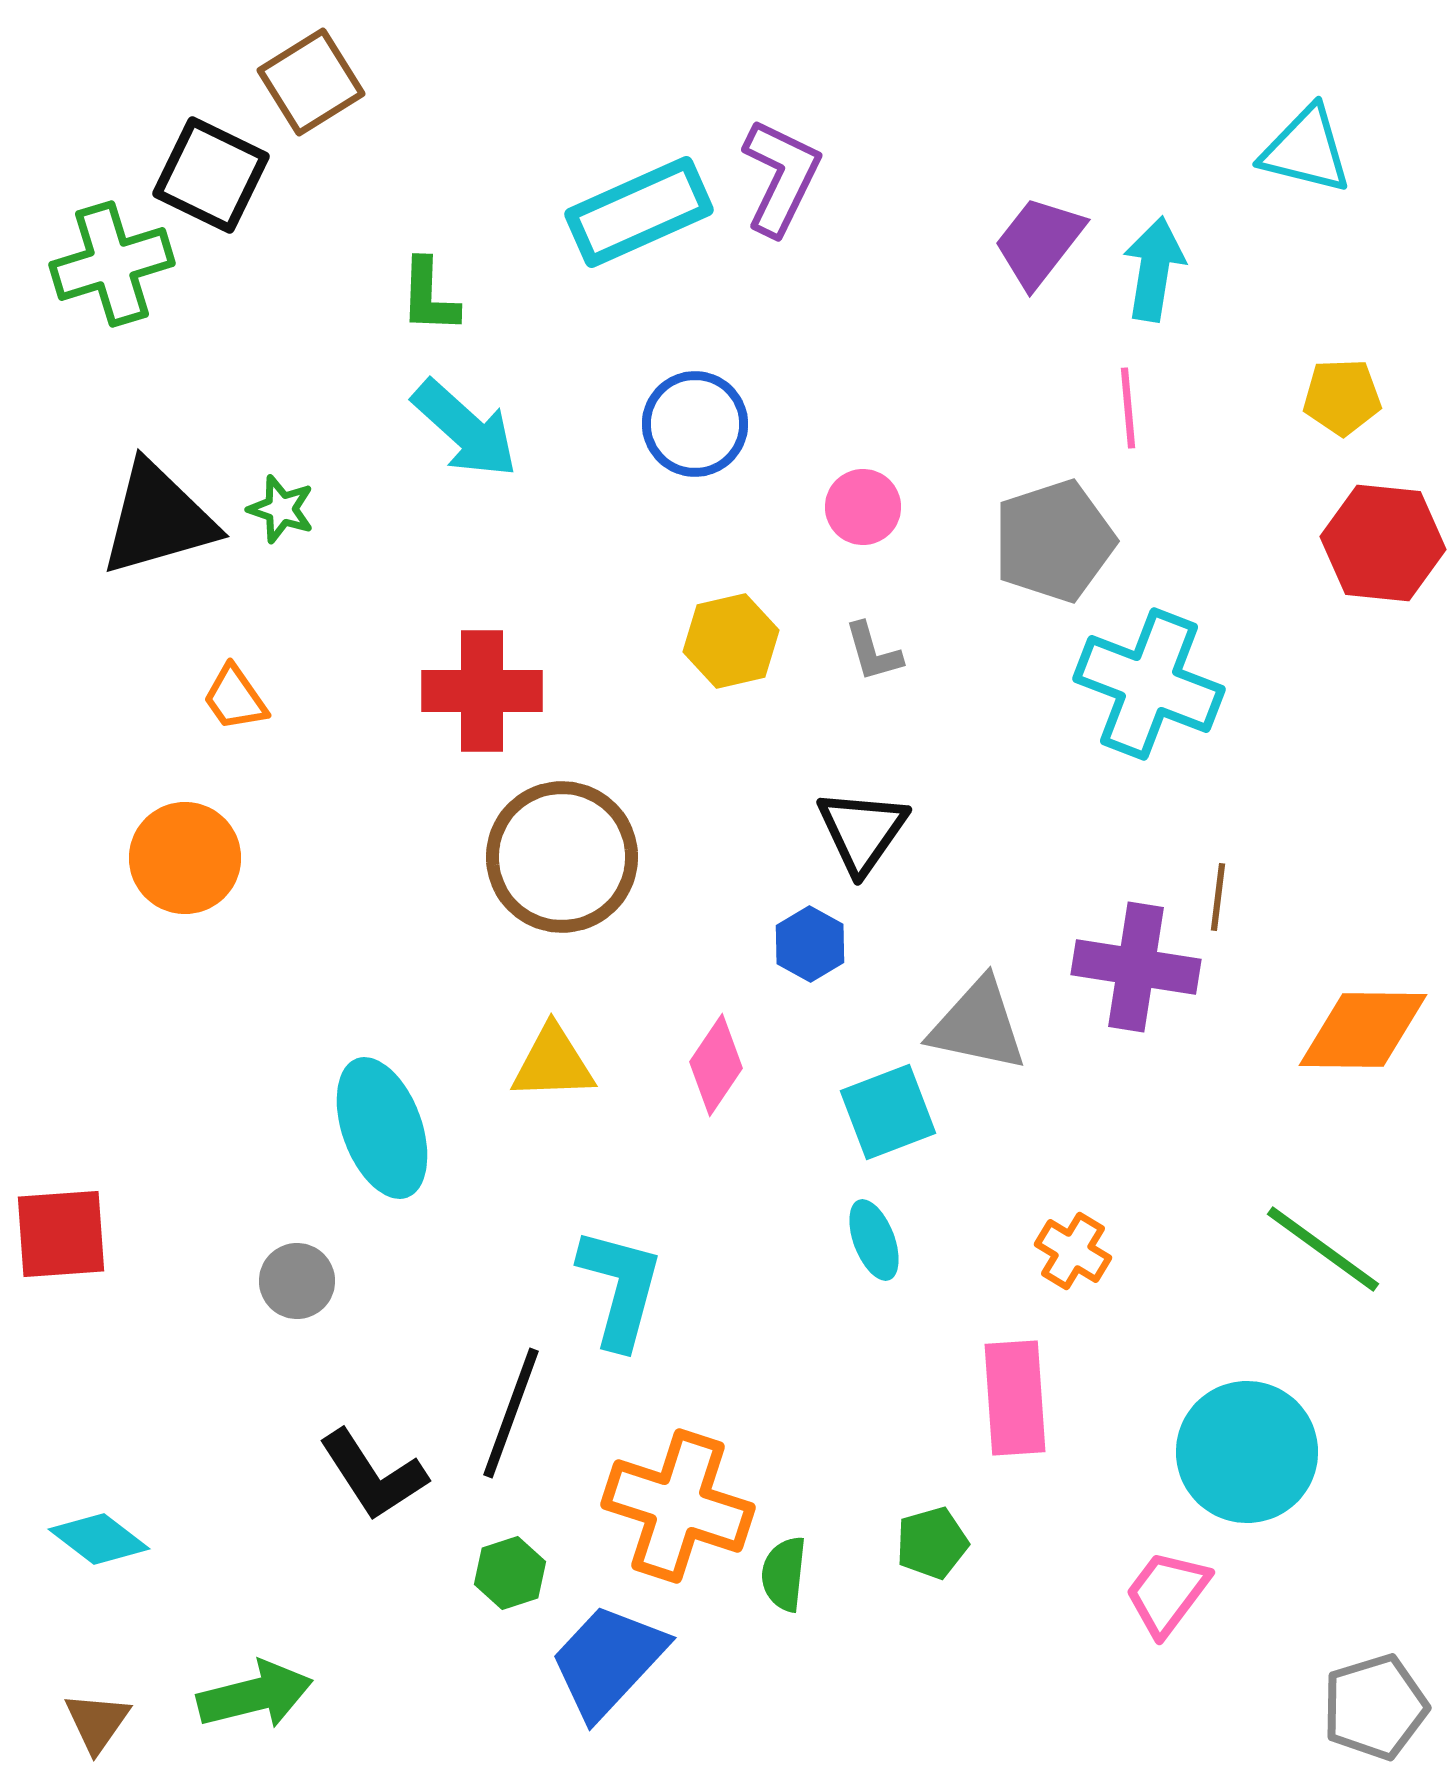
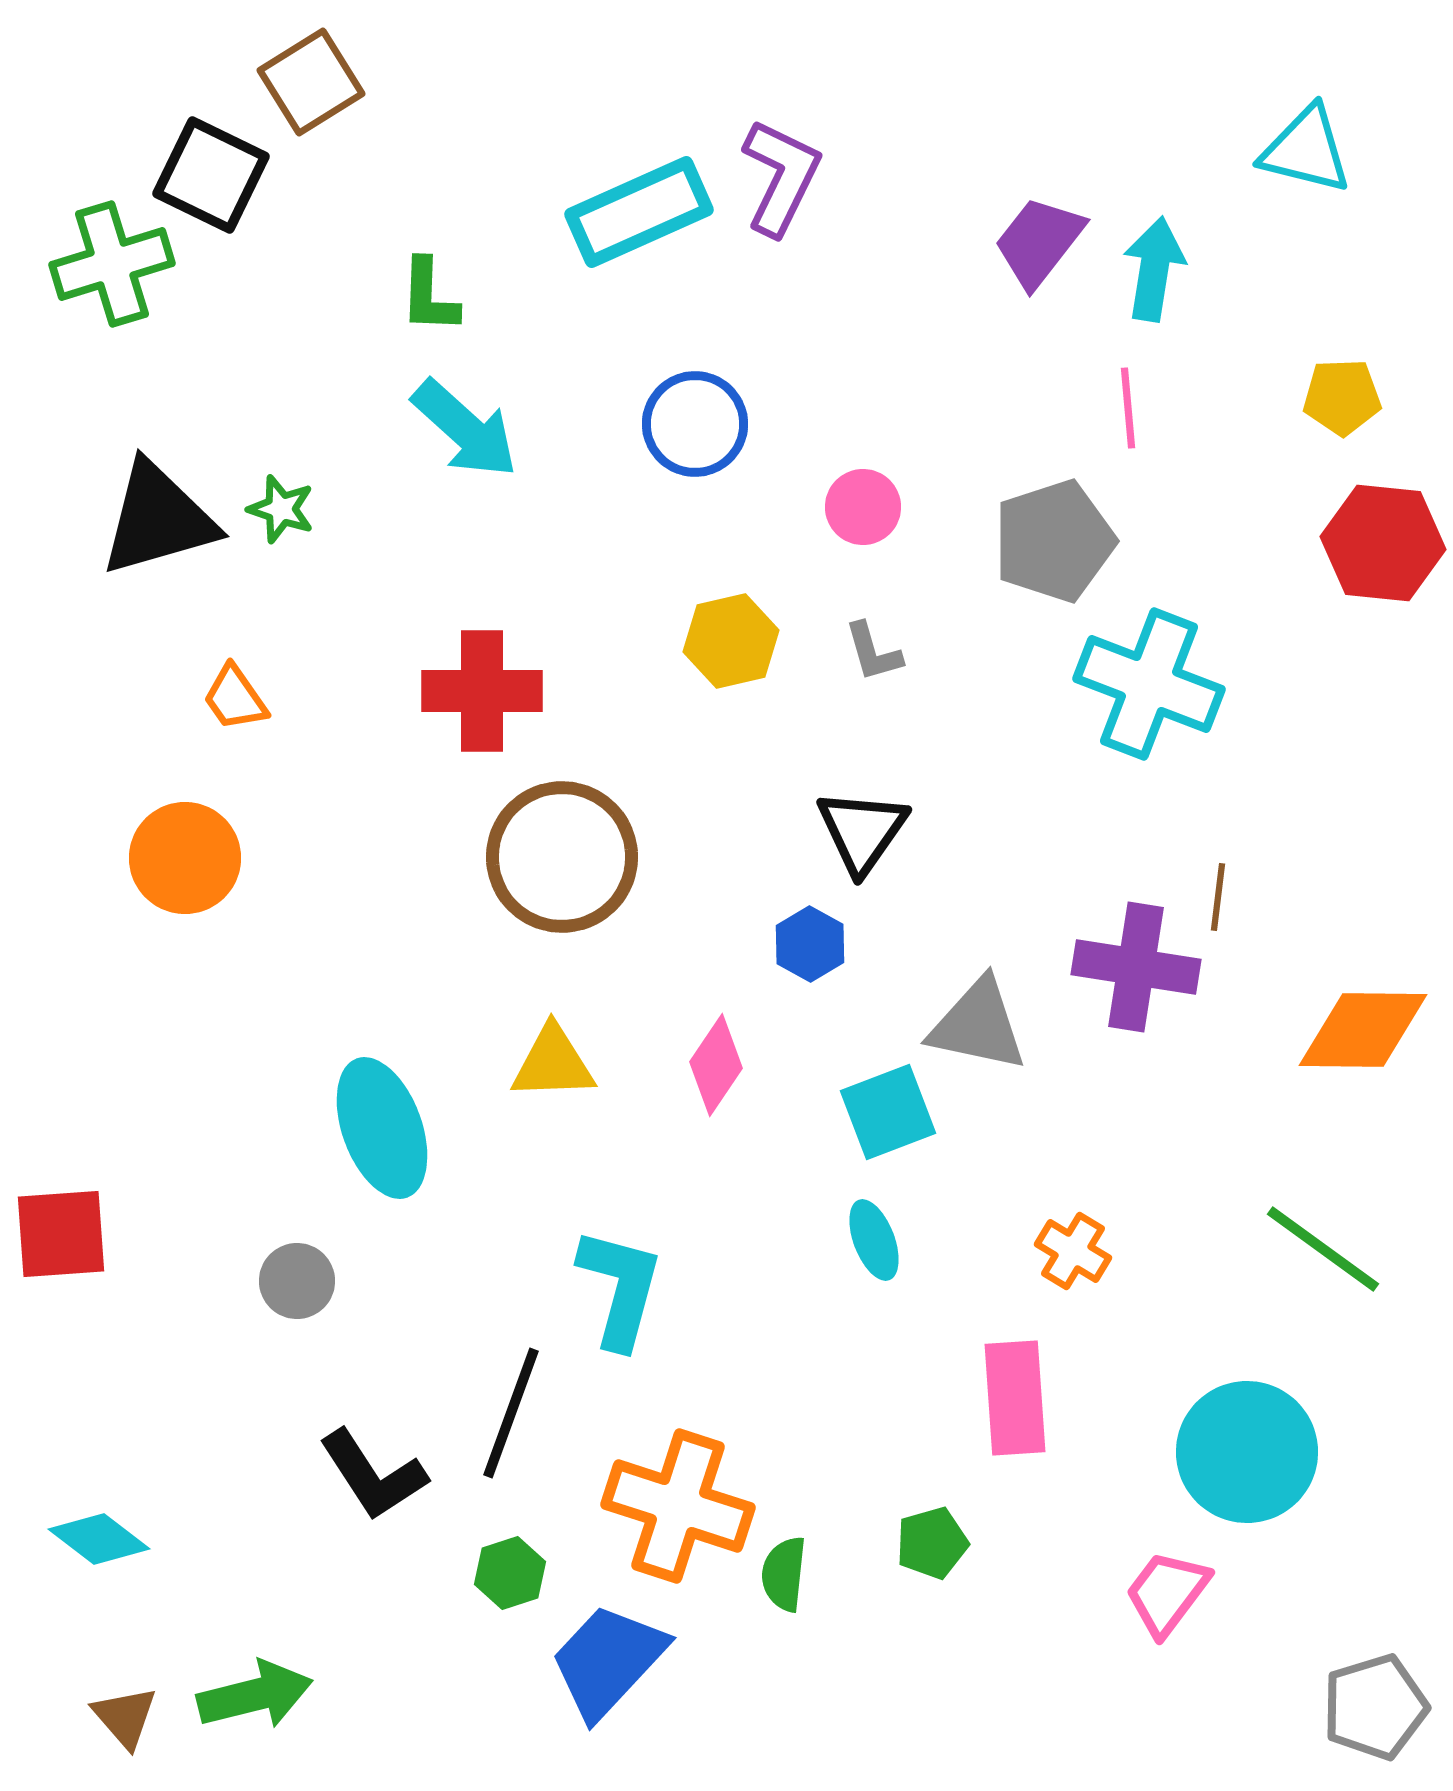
brown triangle at (97, 1722): moved 28 px right, 5 px up; rotated 16 degrees counterclockwise
